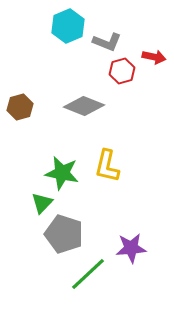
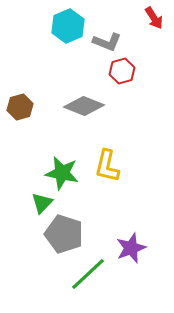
red arrow: moved 39 px up; rotated 45 degrees clockwise
purple star: rotated 16 degrees counterclockwise
